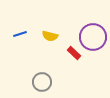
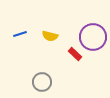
red rectangle: moved 1 px right, 1 px down
